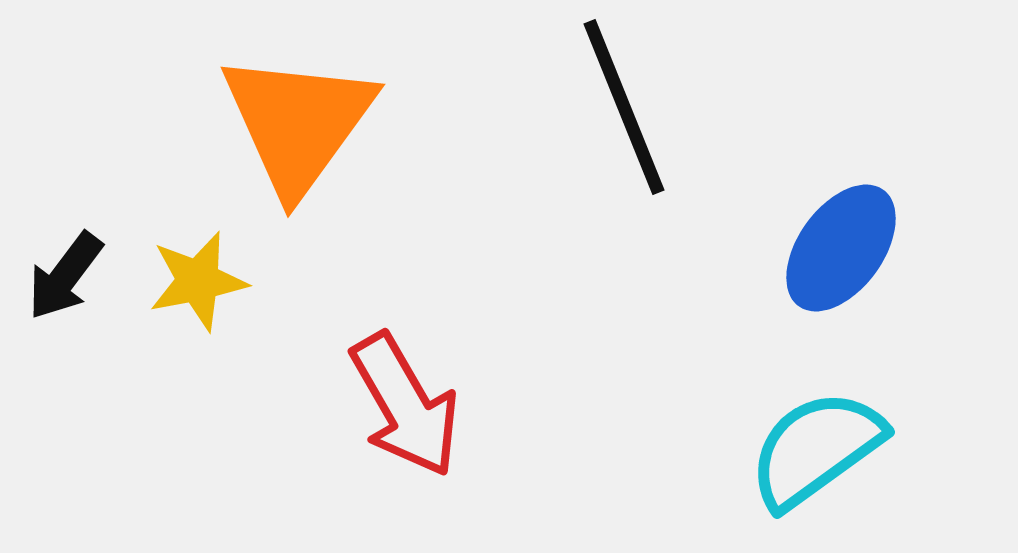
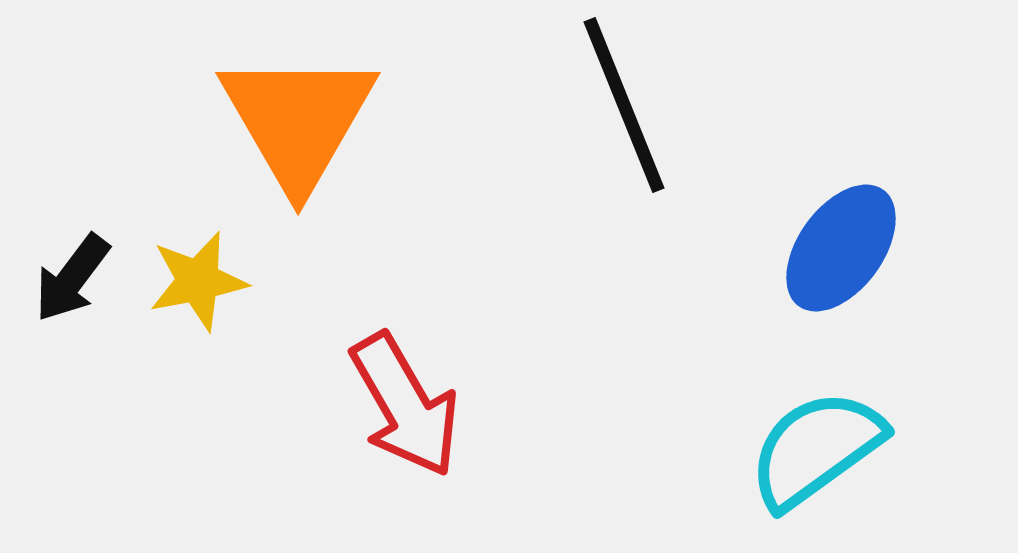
black line: moved 2 px up
orange triangle: moved 3 px up; rotated 6 degrees counterclockwise
black arrow: moved 7 px right, 2 px down
